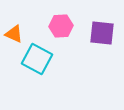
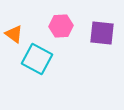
orange triangle: rotated 12 degrees clockwise
